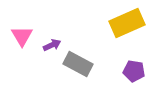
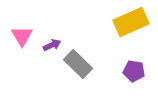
yellow rectangle: moved 4 px right, 1 px up
gray rectangle: rotated 16 degrees clockwise
